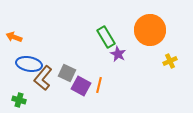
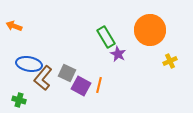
orange arrow: moved 11 px up
